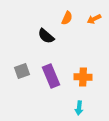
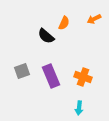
orange semicircle: moved 3 px left, 5 px down
orange cross: rotated 18 degrees clockwise
